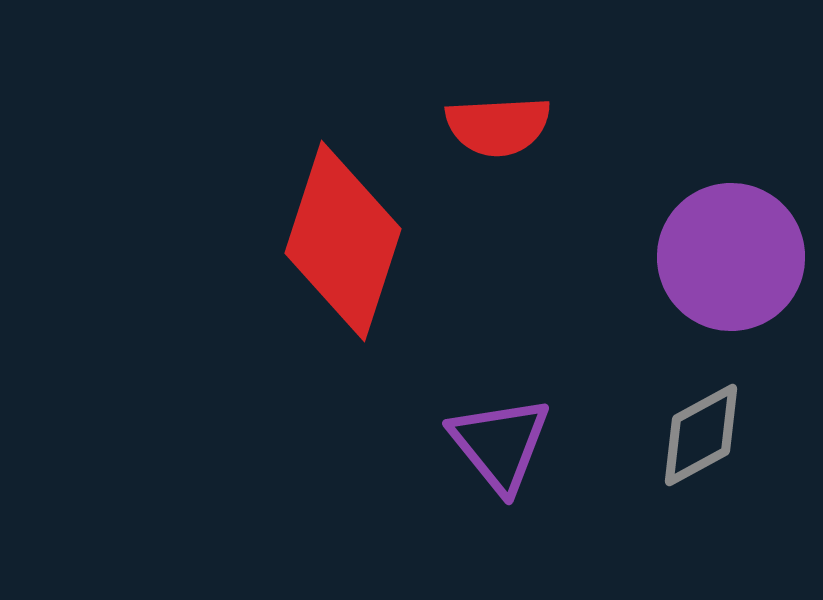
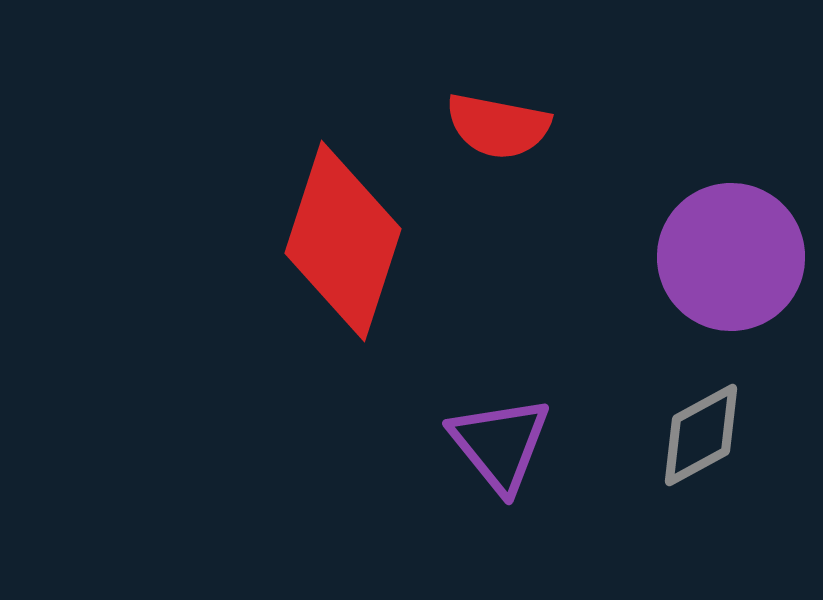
red semicircle: rotated 14 degrees clockwise
